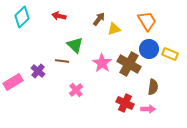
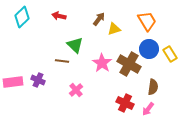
yellow rectangle: rotated 35 degrees clockwise
purple cross: moved 9 px down; rotated 16 degrees counterclockwise
pink rectangle: rotated 24 degrees clockwise
pink arrow: rotated 128 degrees clockwise
